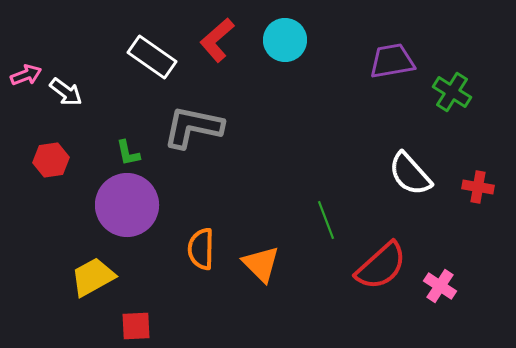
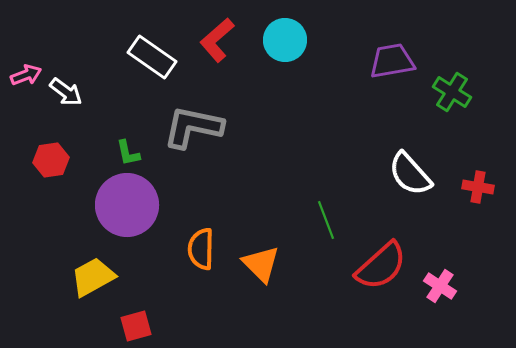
red square: rotated 12 degrees counterclockwise
